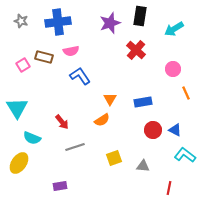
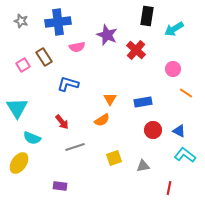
black rectangle: moved 7 px right
purple star: moved 3 px left, 12 px down; rotated 30 degrees counterclockwise
pink semicircle: moved 6 px right, 4 px up
brown rectangle: rotated 42 degrees clockwise
blue L-shape: moved 12 px left, 8 px down; rotated 40 degrees counterclockwise
orange line: rotated 32 degrees counterclockwise
blue triangle: moved 4 px right, 1 px down
gray triangle: rotated 16 degrees counterclockwise
purple rectangle: rotated 16 degrees clockwise
